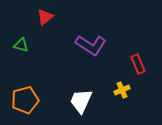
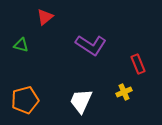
yellow cross: moved 2 px right, 2 px down
